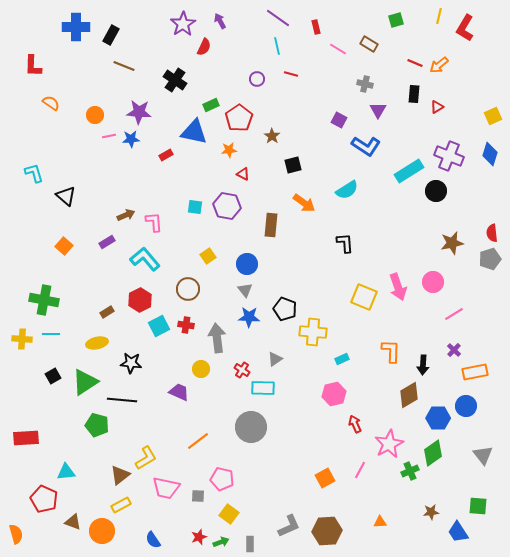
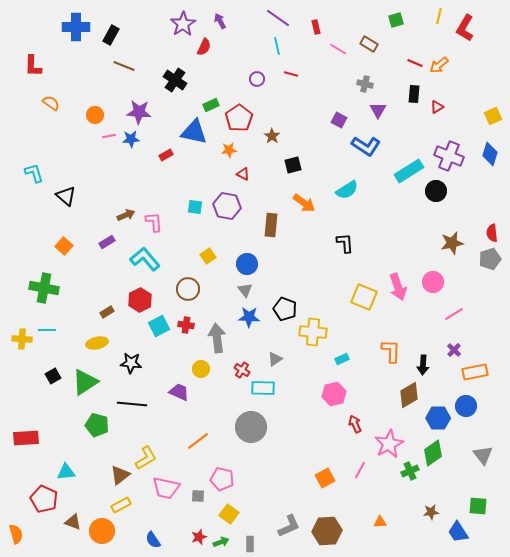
green cross at (44, 300): moved 12 px up
cyan line at (51, 334): moved 4 px left, 4 px up
black line at (122, 400): moved 10 px right, 4 px down
